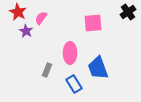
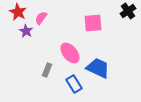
black cross: moved 1 px up
pink ellipse: rotated 40 degrees counterclockwise
blue trapezoid: rotated 135 degrees clockwise
